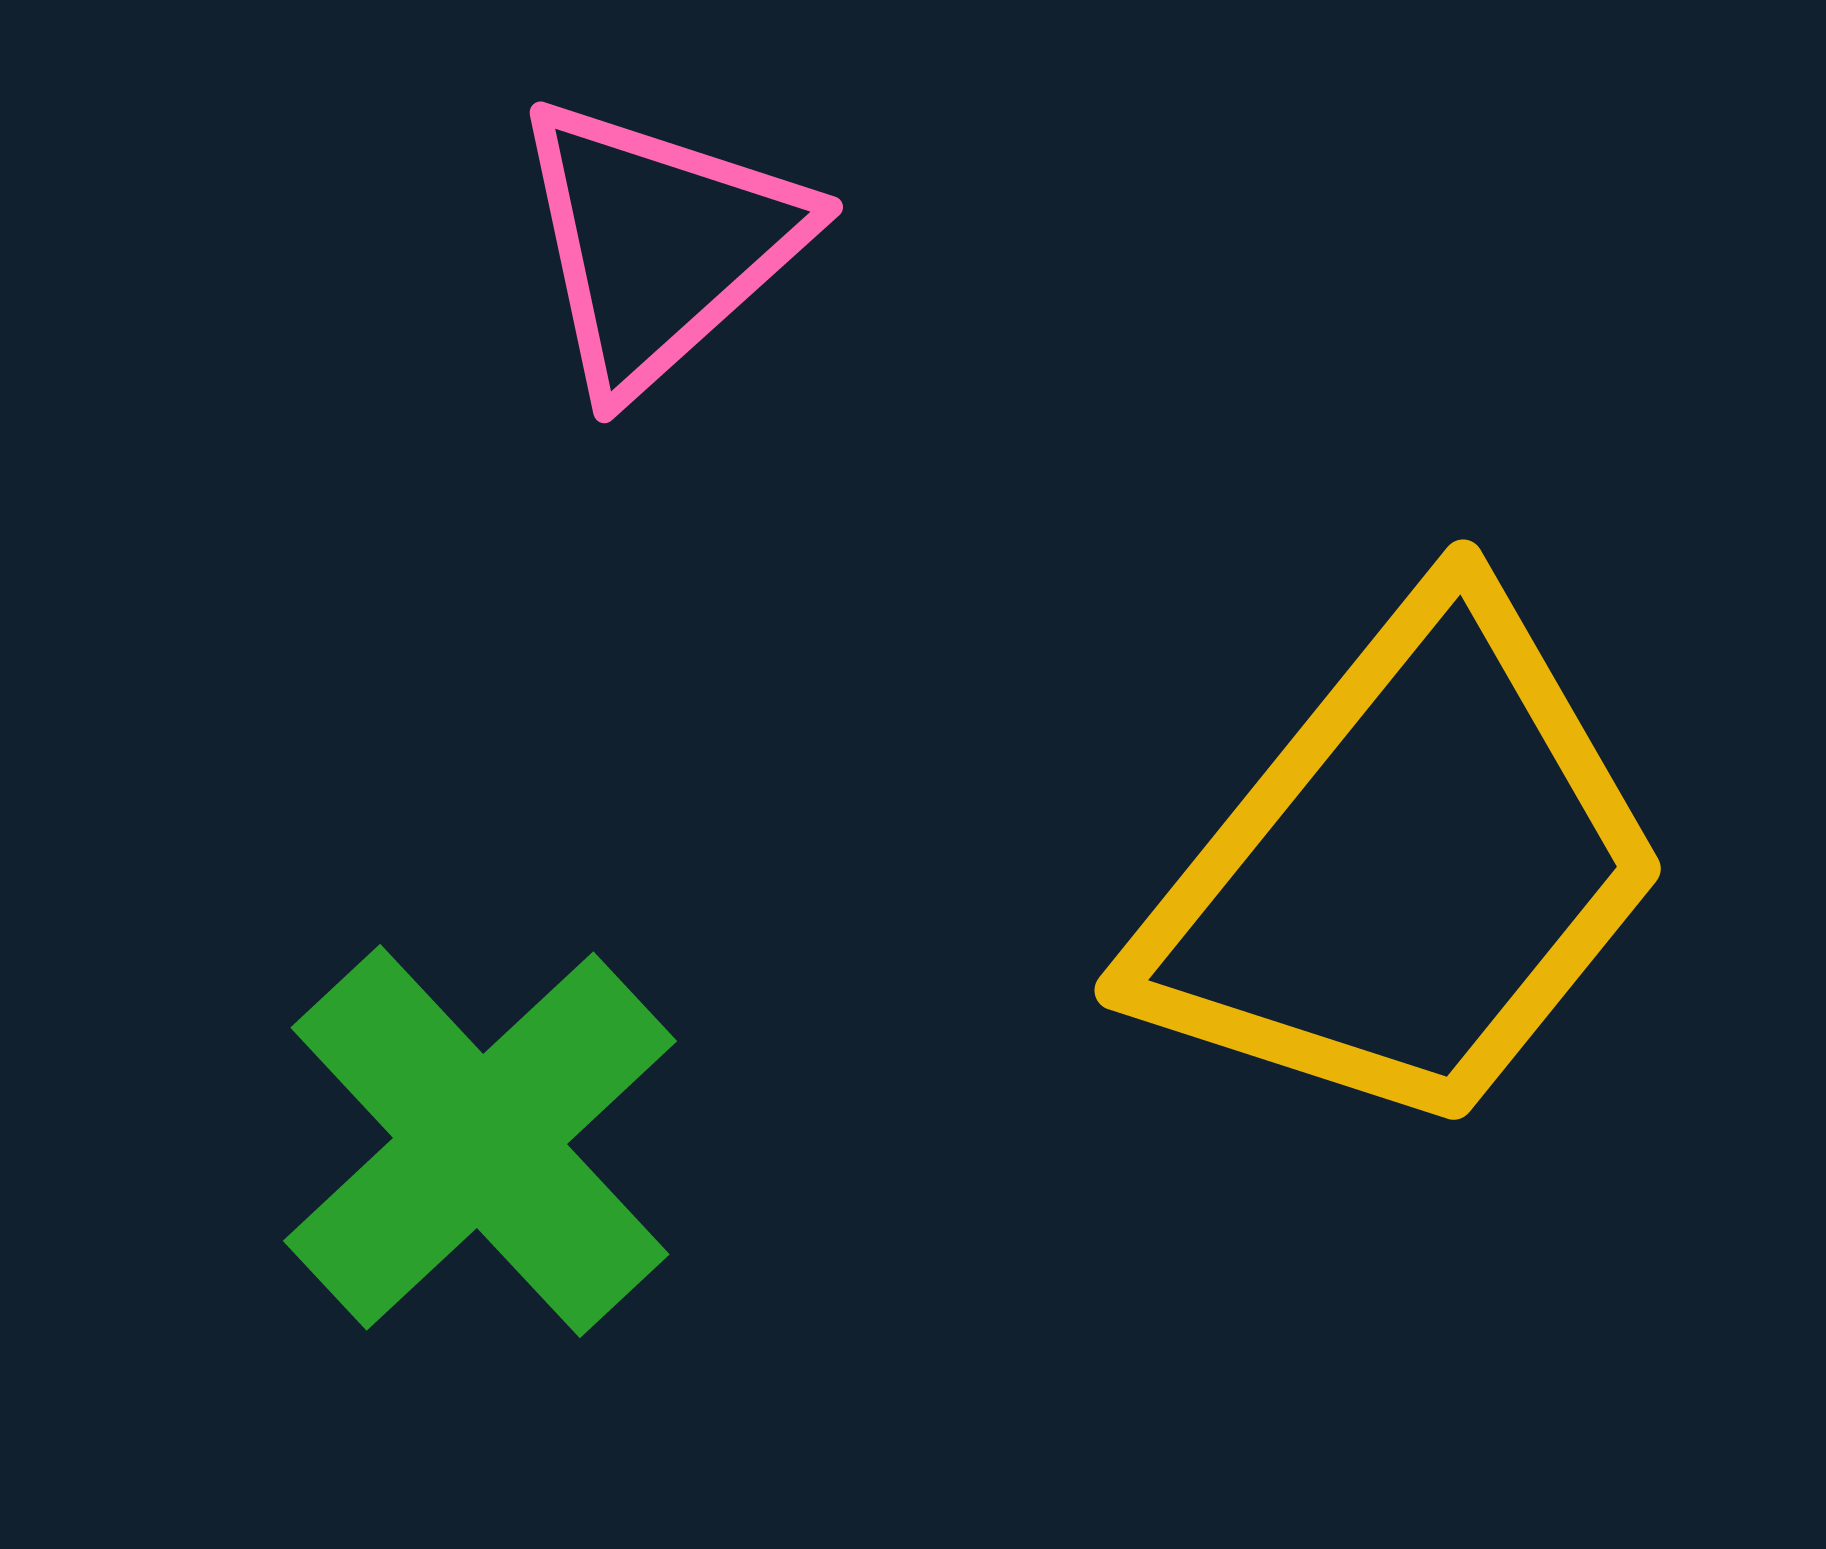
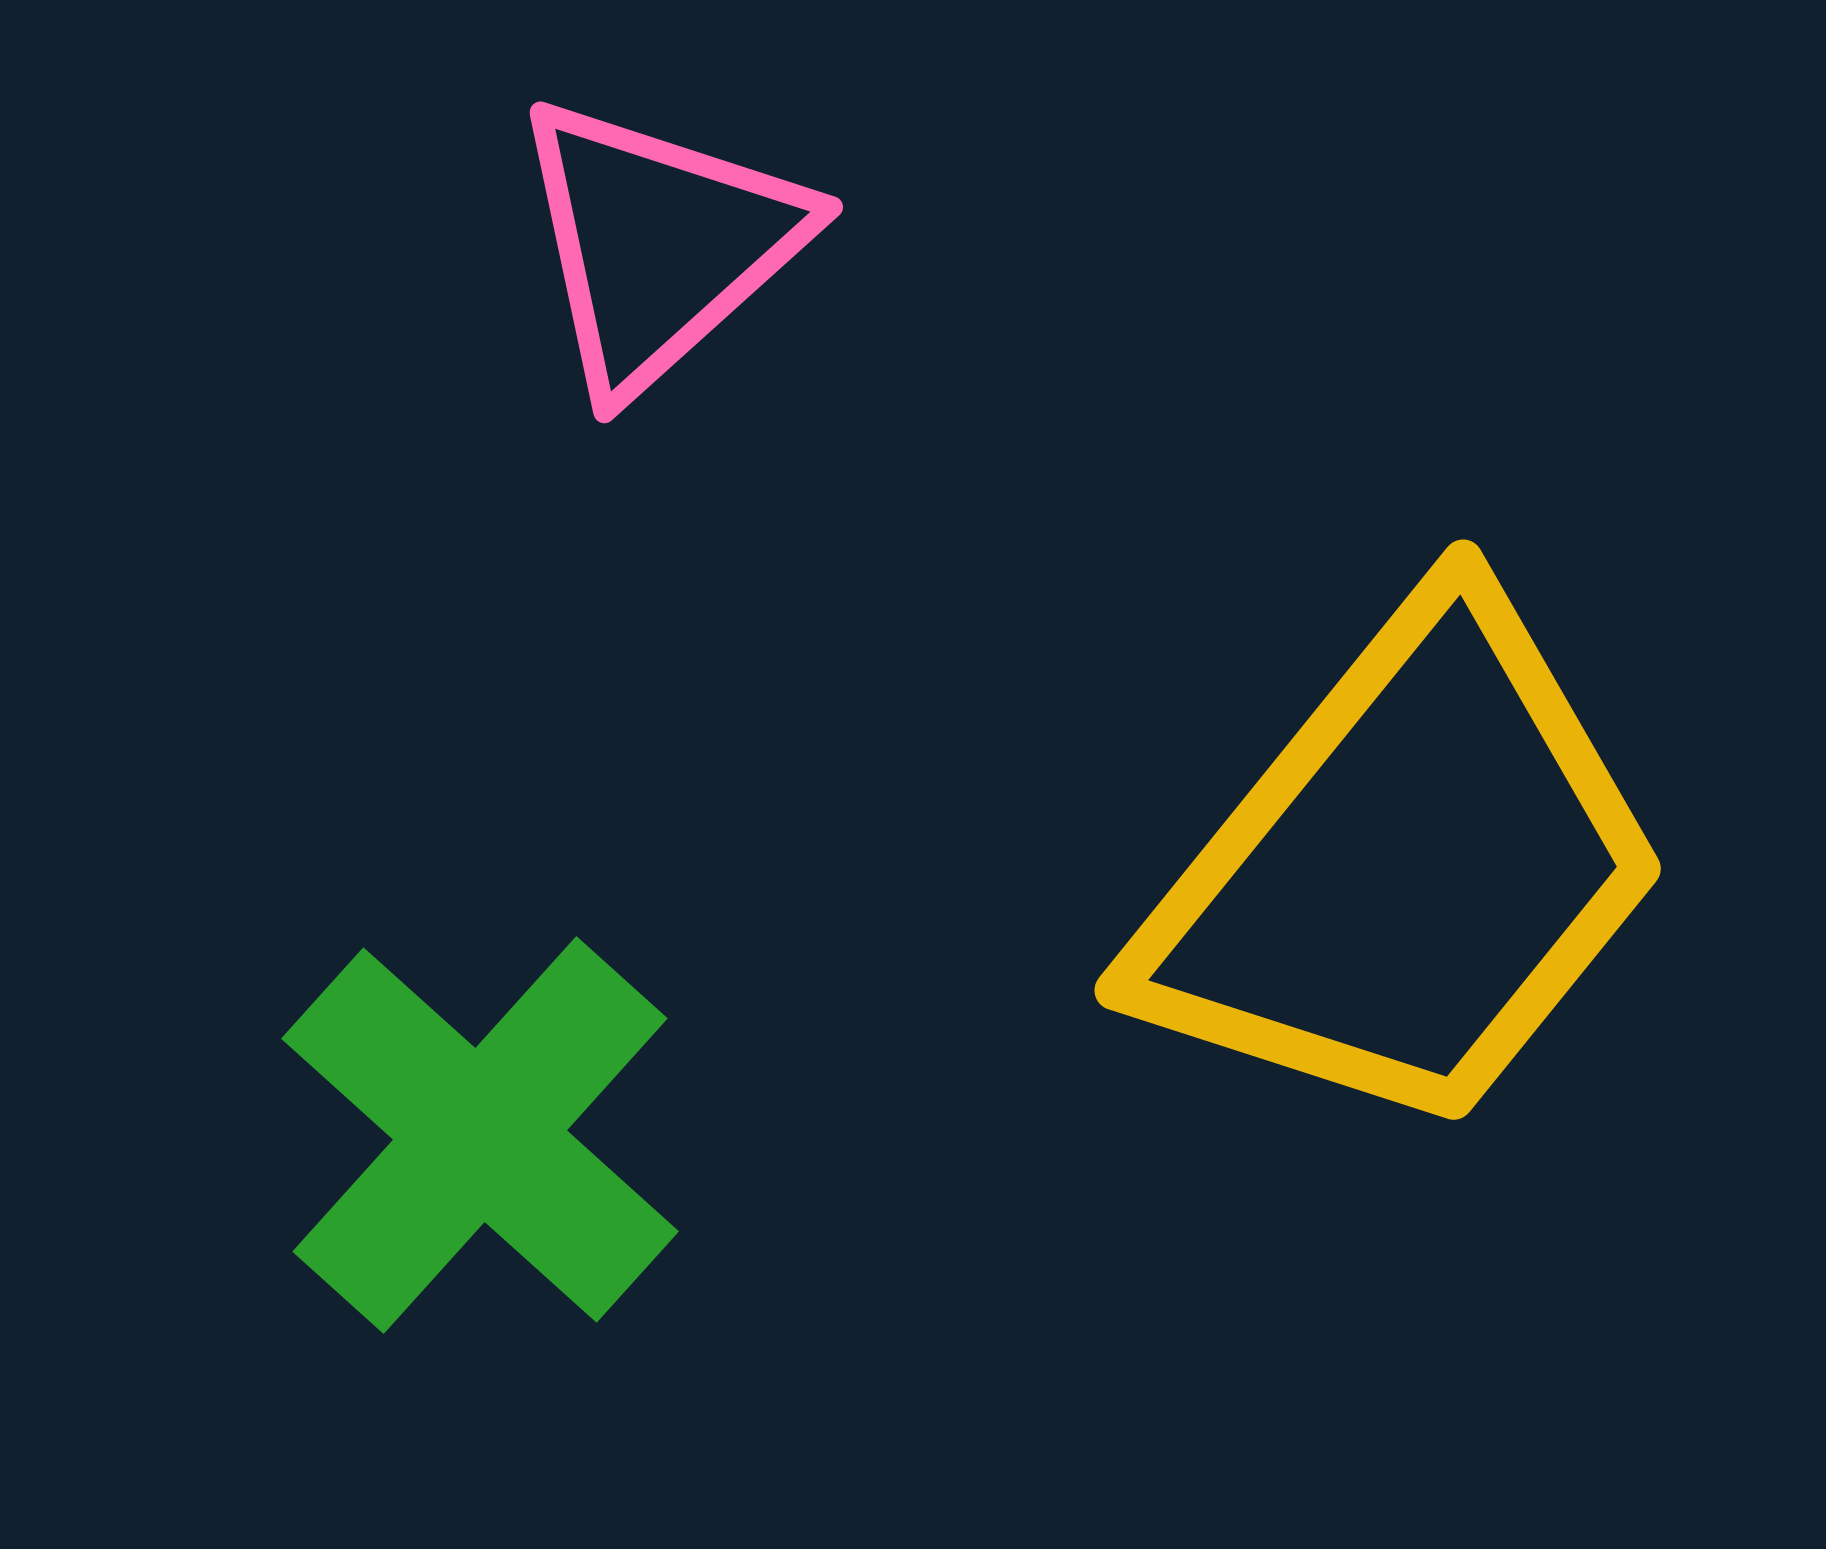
green cross: moved 6 px up; rotated 5 degrees counterclockwise
